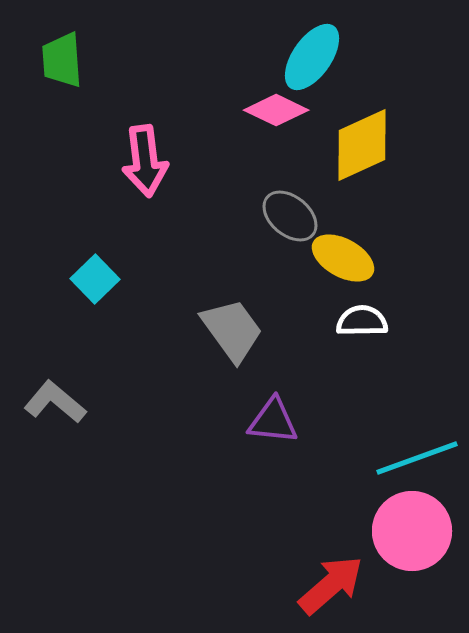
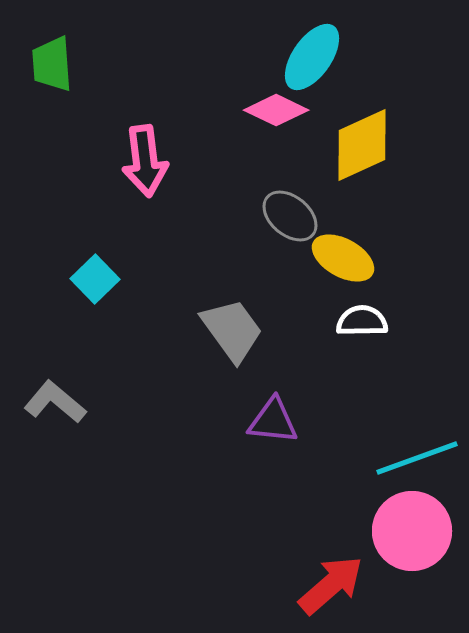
green trapezoid: moved 10 px left, 4 px down
